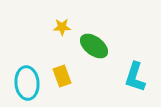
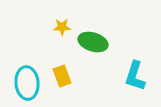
green ellipse: moved 1 px left, 4 px up; rotated 20 degrees counterclockwise
cyan L-shape: moved 1 px up
